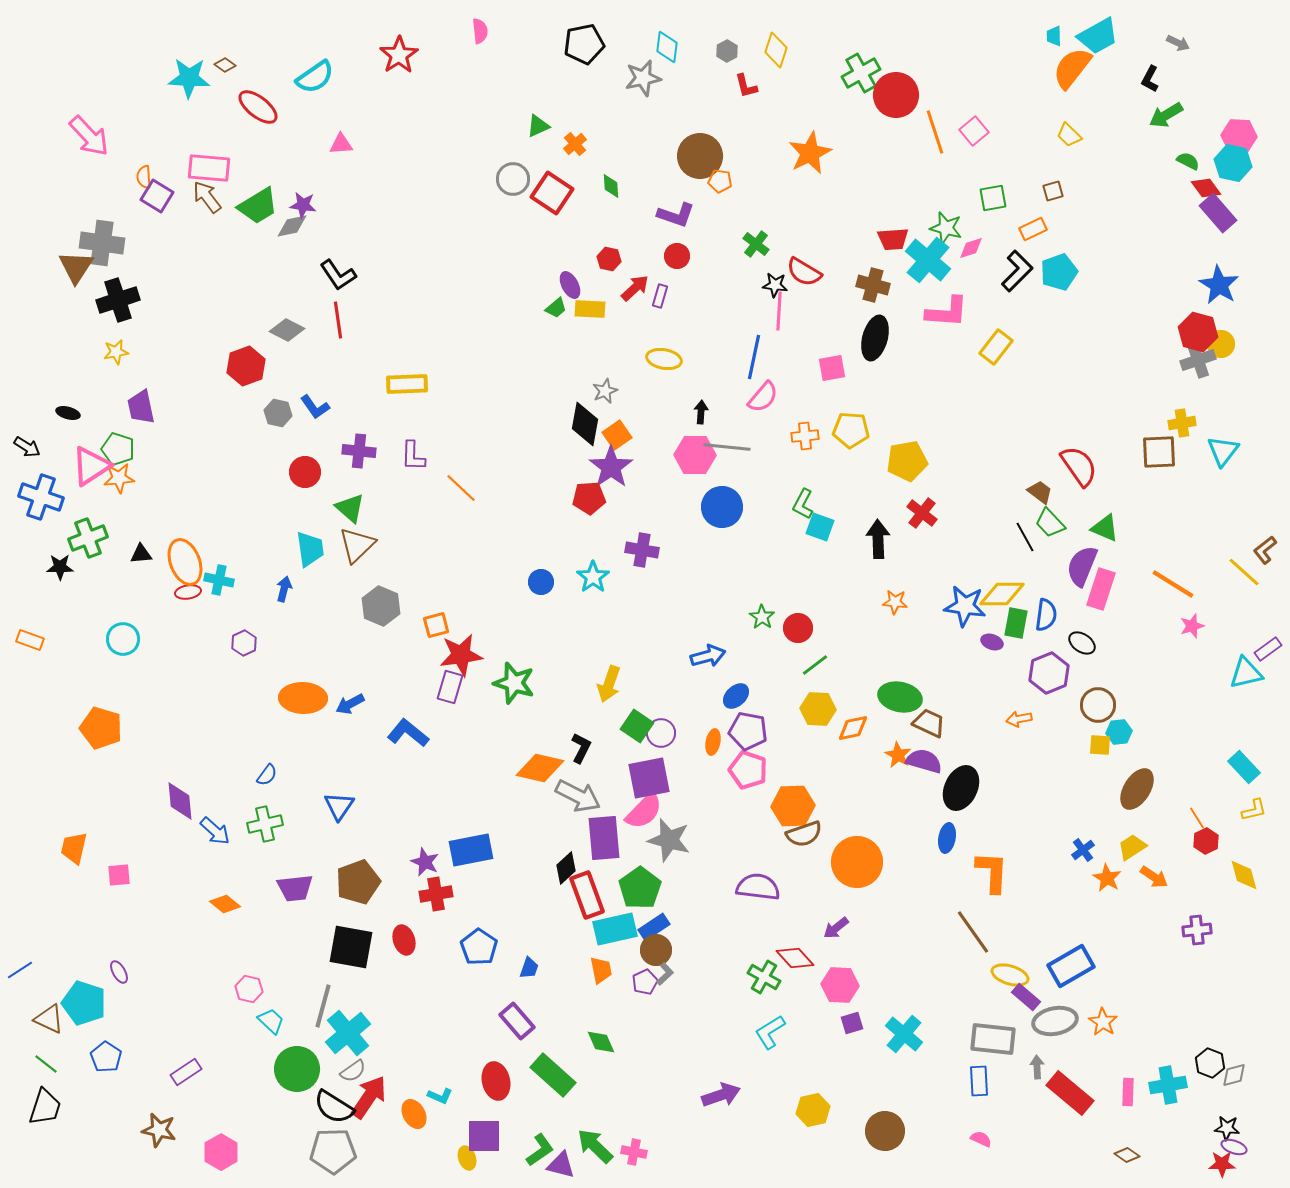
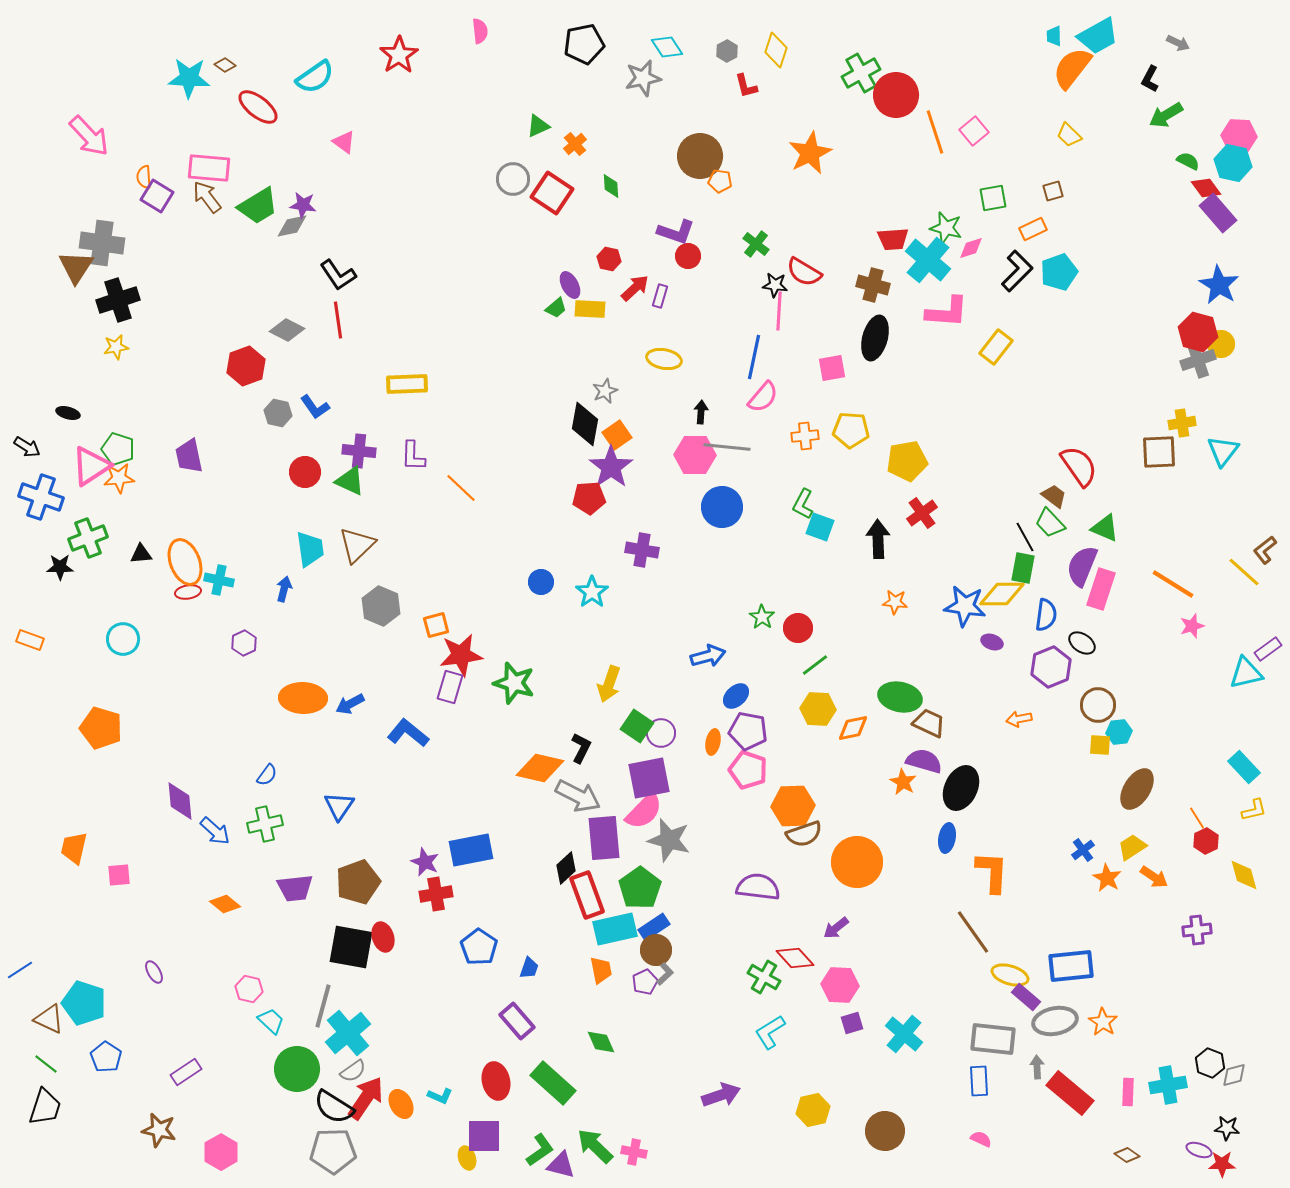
cyan diamond at (667, 47): rotated 40 degrees counterclockwise
pink triangle at (341, 144): moved 3 px right, 2 px up; rotated 40 degrees clockwise
purple L-shape at (676, 215): moved 17 px down
red circle at (677, 256): moved 11 px right
yellow star at (116, 352): moved 5 px up
purple trapezoid at (141, 407): moved 48 px right, 49 px down
brown trapezoid at (1040, 492): moved 14 px right, 4 px down
green triangle at (350, 508): moved 27 px up; rotated 16 degrees counterclockwise
red cross at (922, 513): rotated 16 degrees clockwise
cyan star at (593, 577): moved 1 px left, 15 px down
green rectangle at (1016, 623): moved 7 px right, 55 px up
purple hexagon at (1049, 673): moved 2 px right, 6 px up
orange star at (898, 755): moved 5 px right, 27 px down
red ellipse at (404, 940): moved 21 px left, 3 px up
blue rectangle at (1071, 966): rotated 24 degrees clockwise
purple ellipse at (119, 972): moved 35 px right
green rectangle at (553, 1075): moved 8 px down
red arrow at (369, 1097): moved 3 px left, 1 px down
orange ellipse at (414, 1114): moved 13 px left, 10 px up
purple ellipse at (1234, 1147): moved 35 px left, 3 px down
